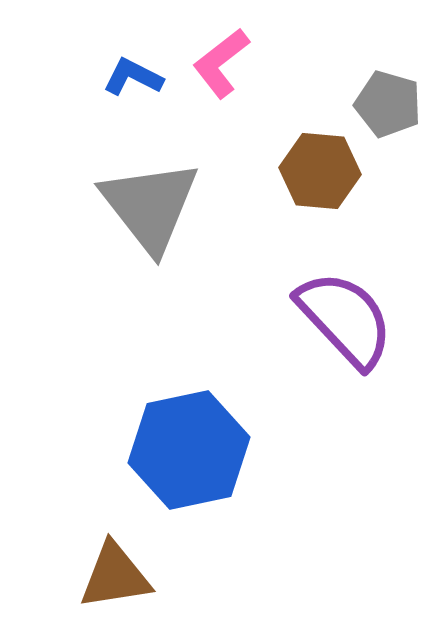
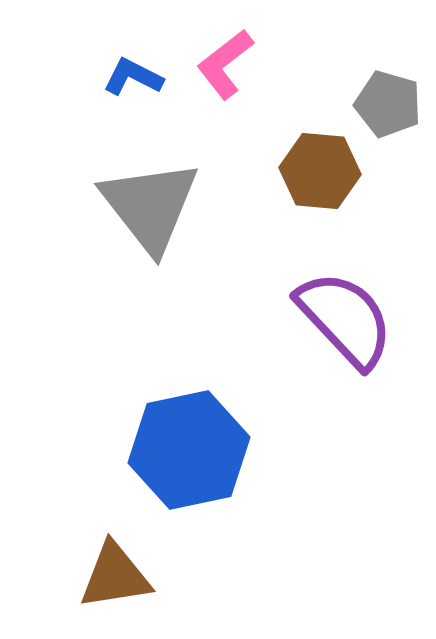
pink L-shape: moved 4 px right, 1 px down
